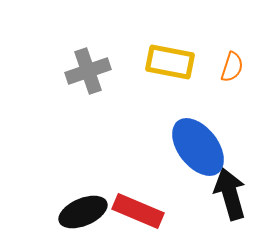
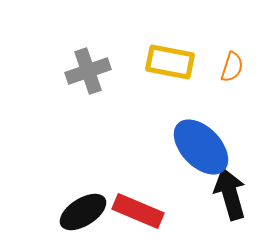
blue ellipse: moved 3 px right; rotated 6 degrees counterclockwise
black ellipse: rotated 9 degrees counterclockwise
